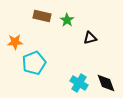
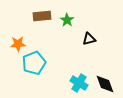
brown rectangle: rotated 18 degrees counterclockwise
black triangle: moved 1 px left, 1 px down
orange star: moved 3 px right, 2 px down
black diamond: moved 1 px left, 1 px down
